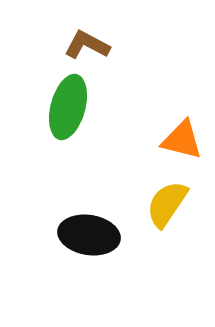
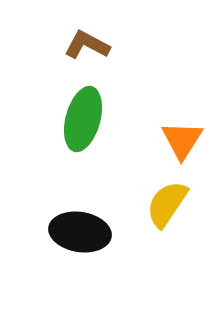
green ellipse: moved 15 px right, 12 px down
orange triangle: rotated 48 degrees clockwise
black ellipse: moved 9 px left, 3 px up
